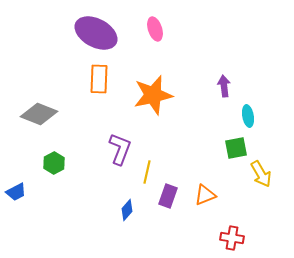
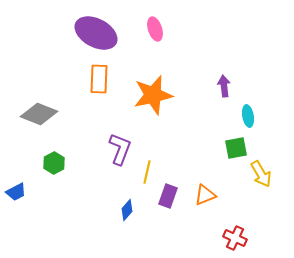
red cross: moved 3 px right; rotated 15 degrees clockwise
